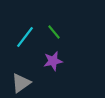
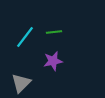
green line: rotated 56 degrees counterclockwise
gray triangle: rotated 10 degrees counterclockwise
